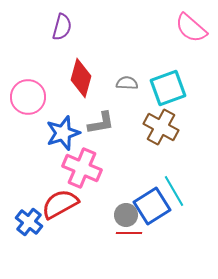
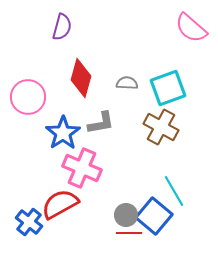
blue star: rotated 16 degrees counterclockwise
blue square: moved 2 px right, 10 px down; rotated 18 degrees counterclockwise
